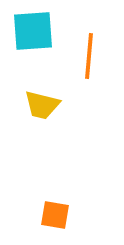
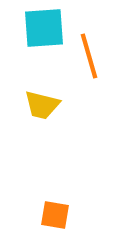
cyan square: moved 11 px right, 3 px up
orange line: rotated 21 degrees counterclockwise
